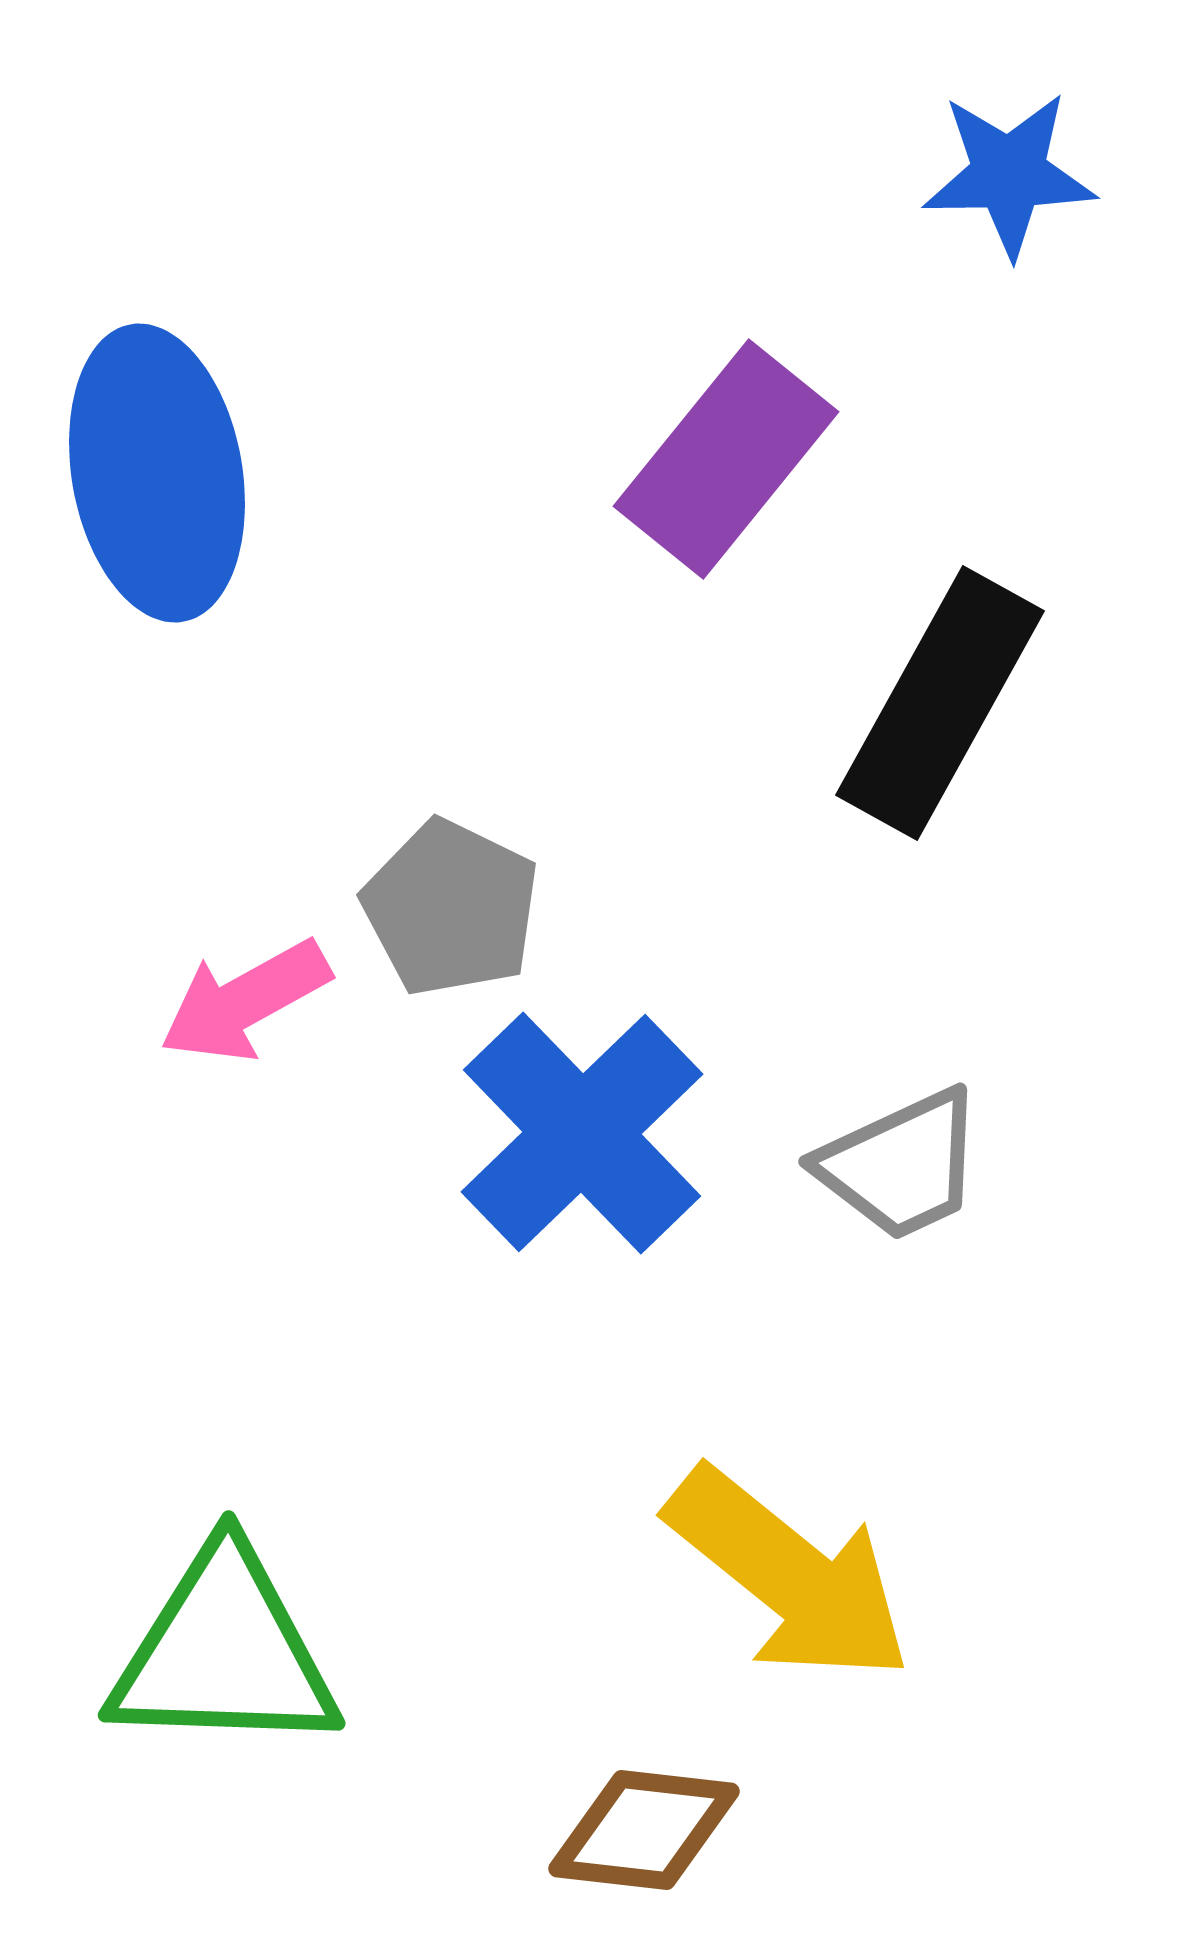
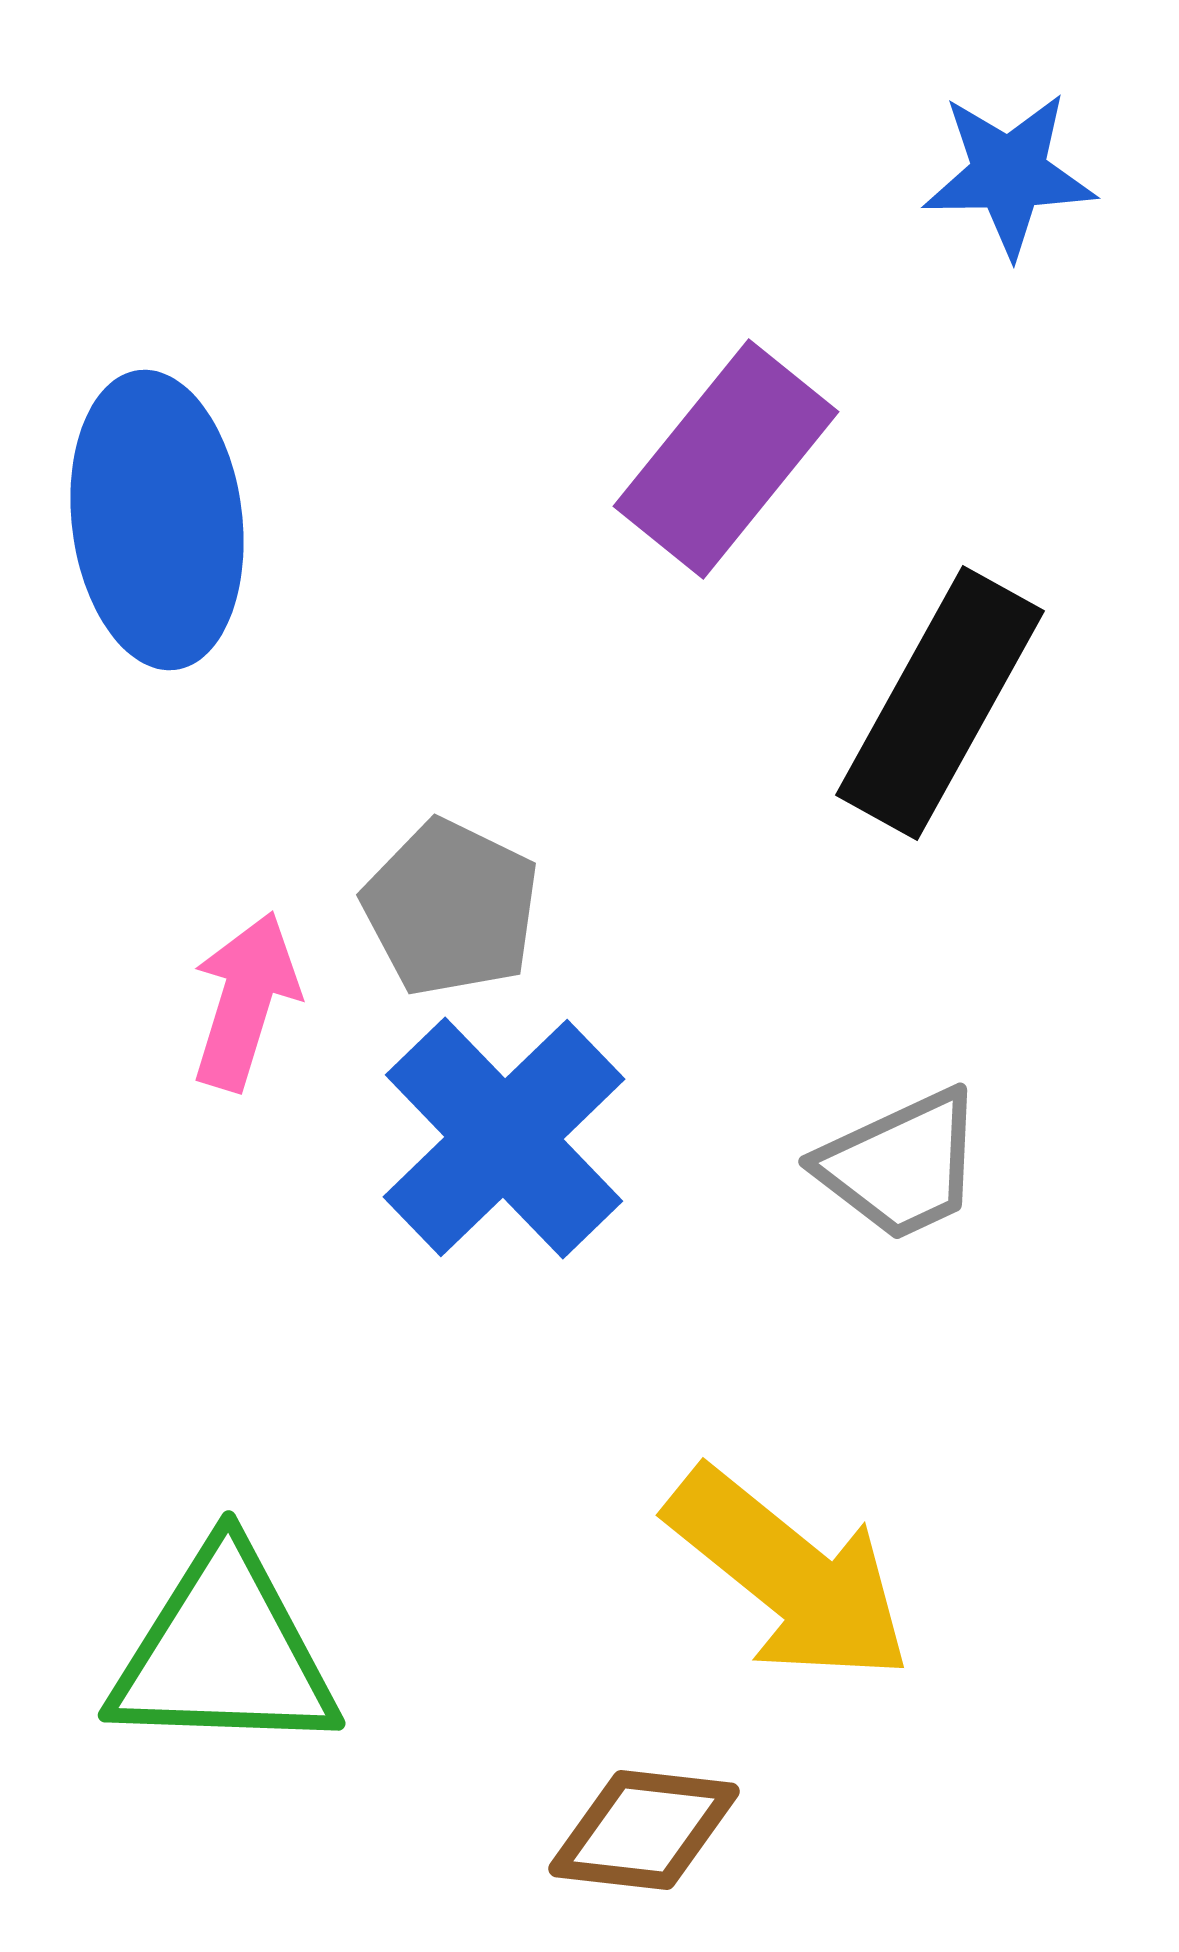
blue ellipse: moved 47 px down; rotated 3 degrees clockwise
pink arrow: rotated 136 degrees clockwise
blue cross: moved 78 px left, 5 px down
